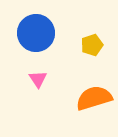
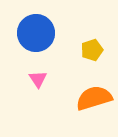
yellow pentagon: moved 5 px down
